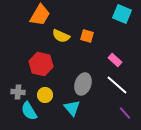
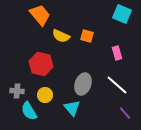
orange trapezoid: rotated 70 degrees counterclockwise
pink rectangle: moved 2 px right, 7 px up; rotated 32 degrees clockwise
gray cross: moved 1 px left, 1 px up
